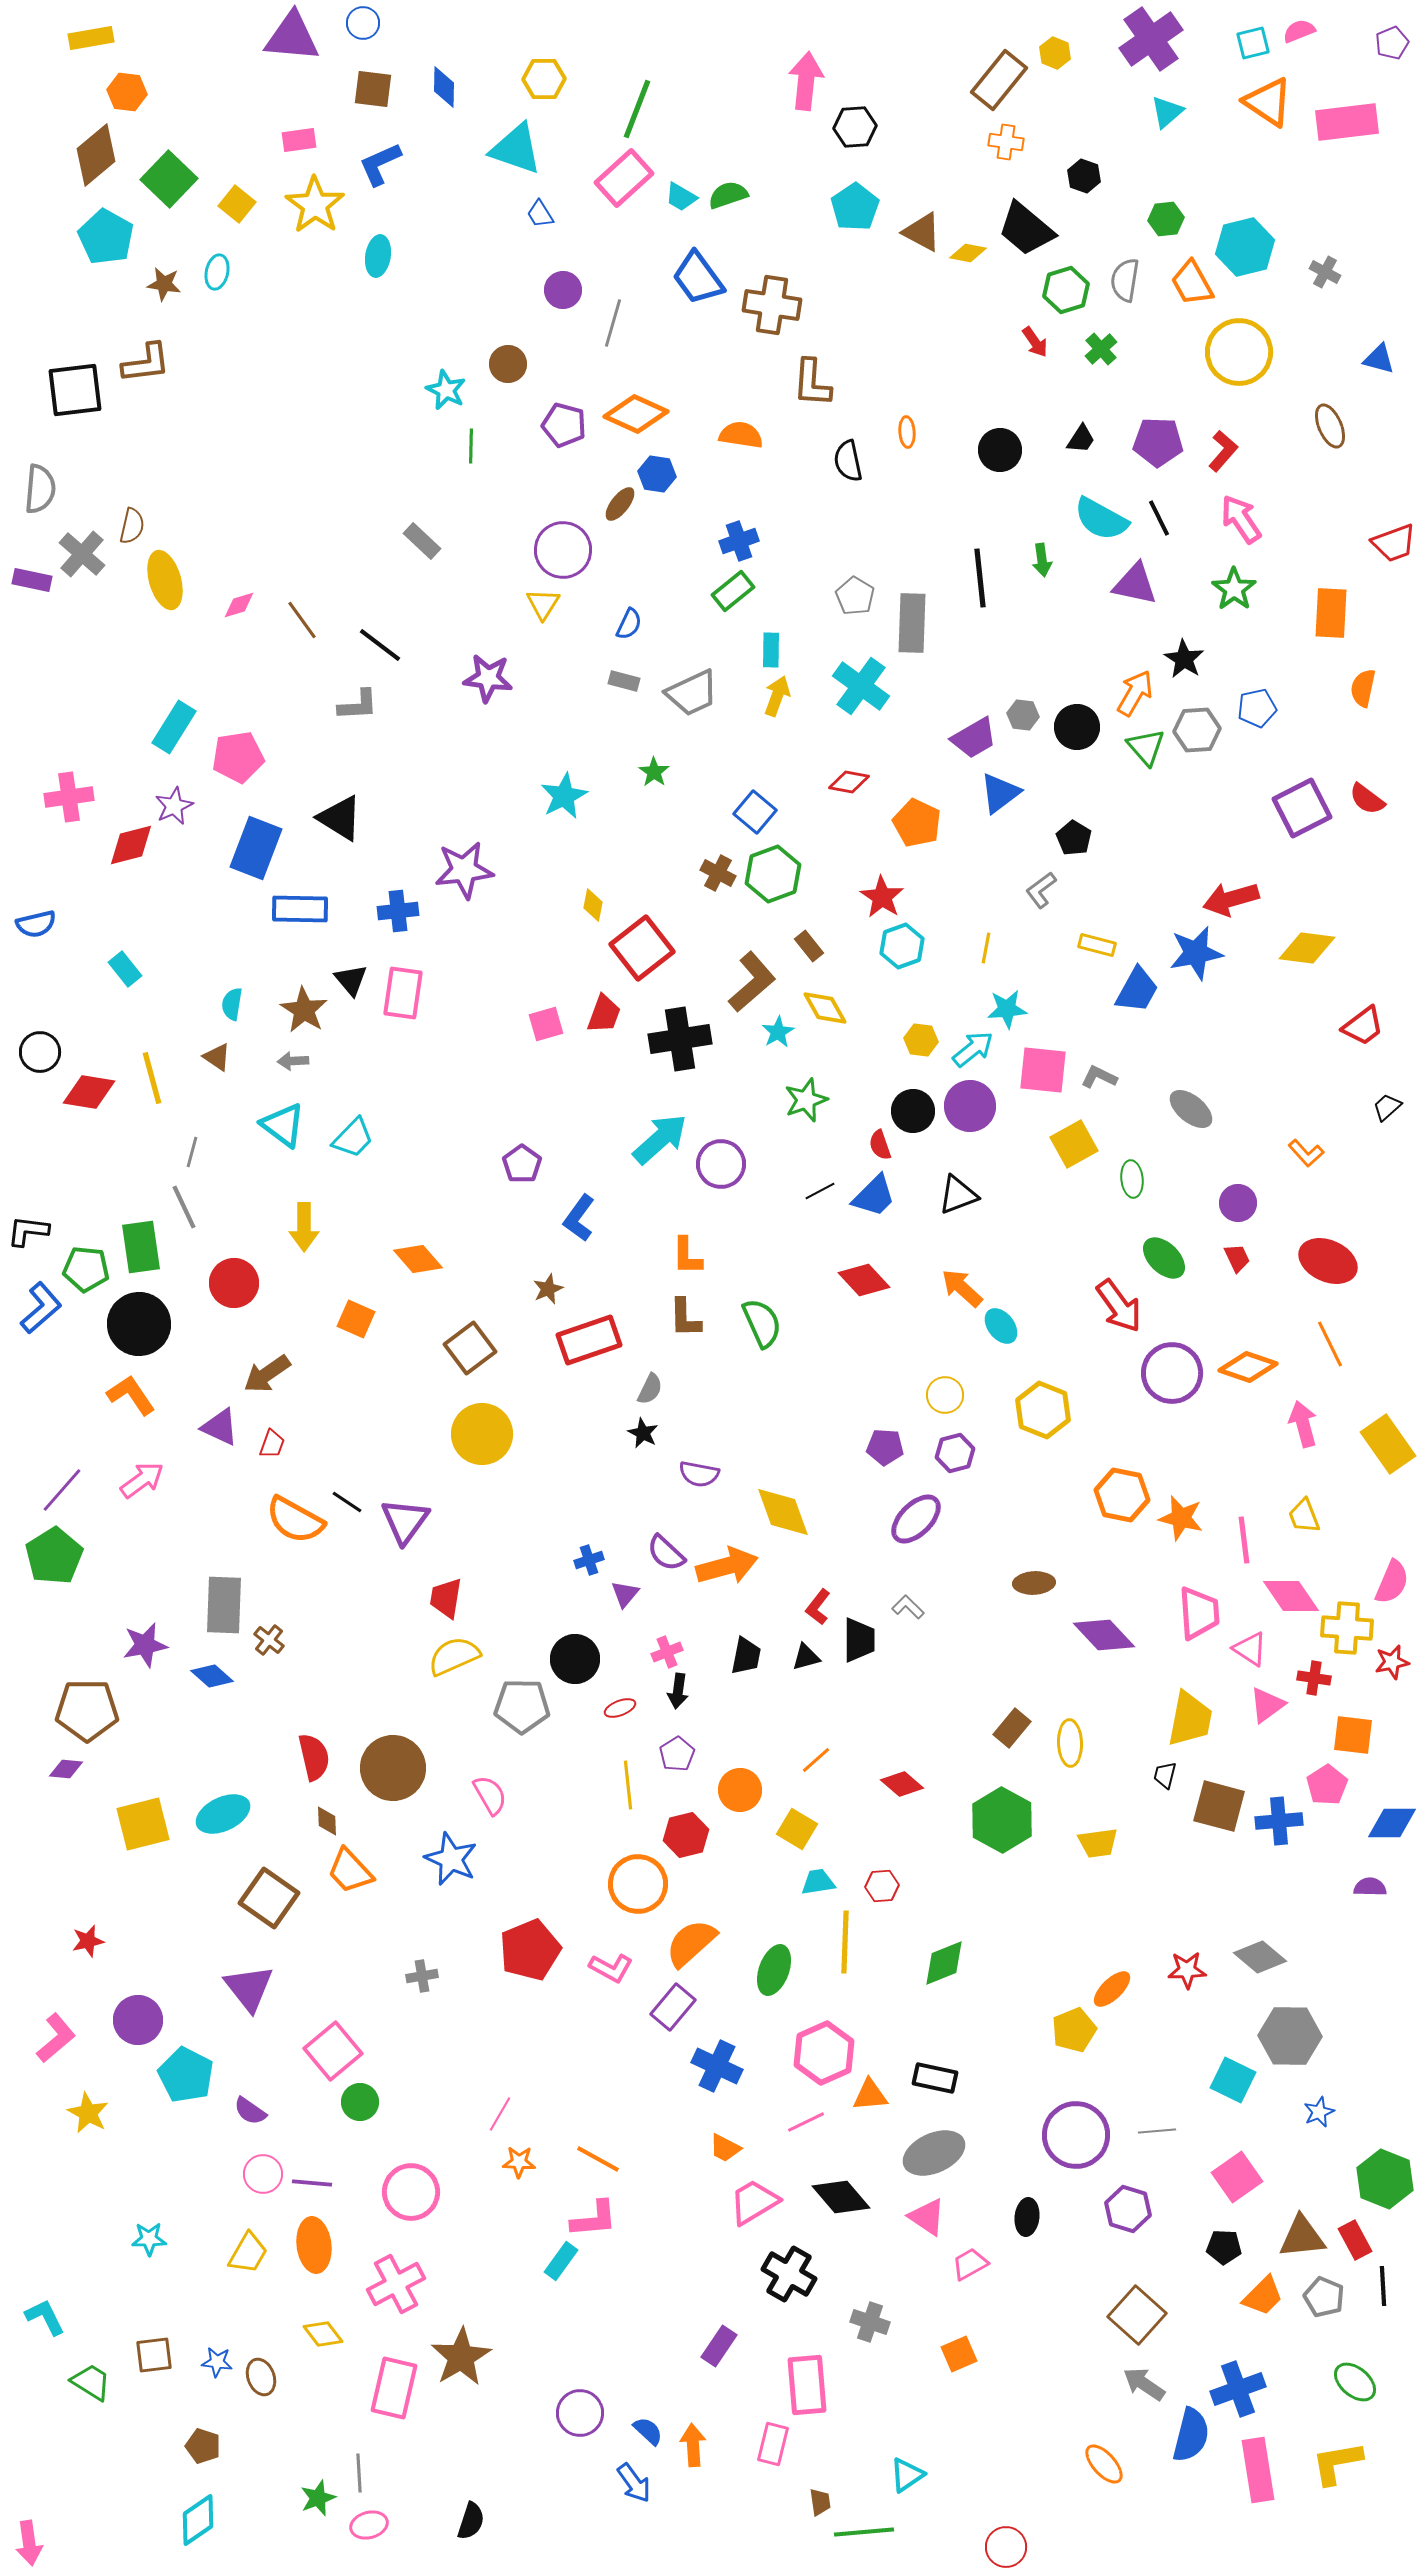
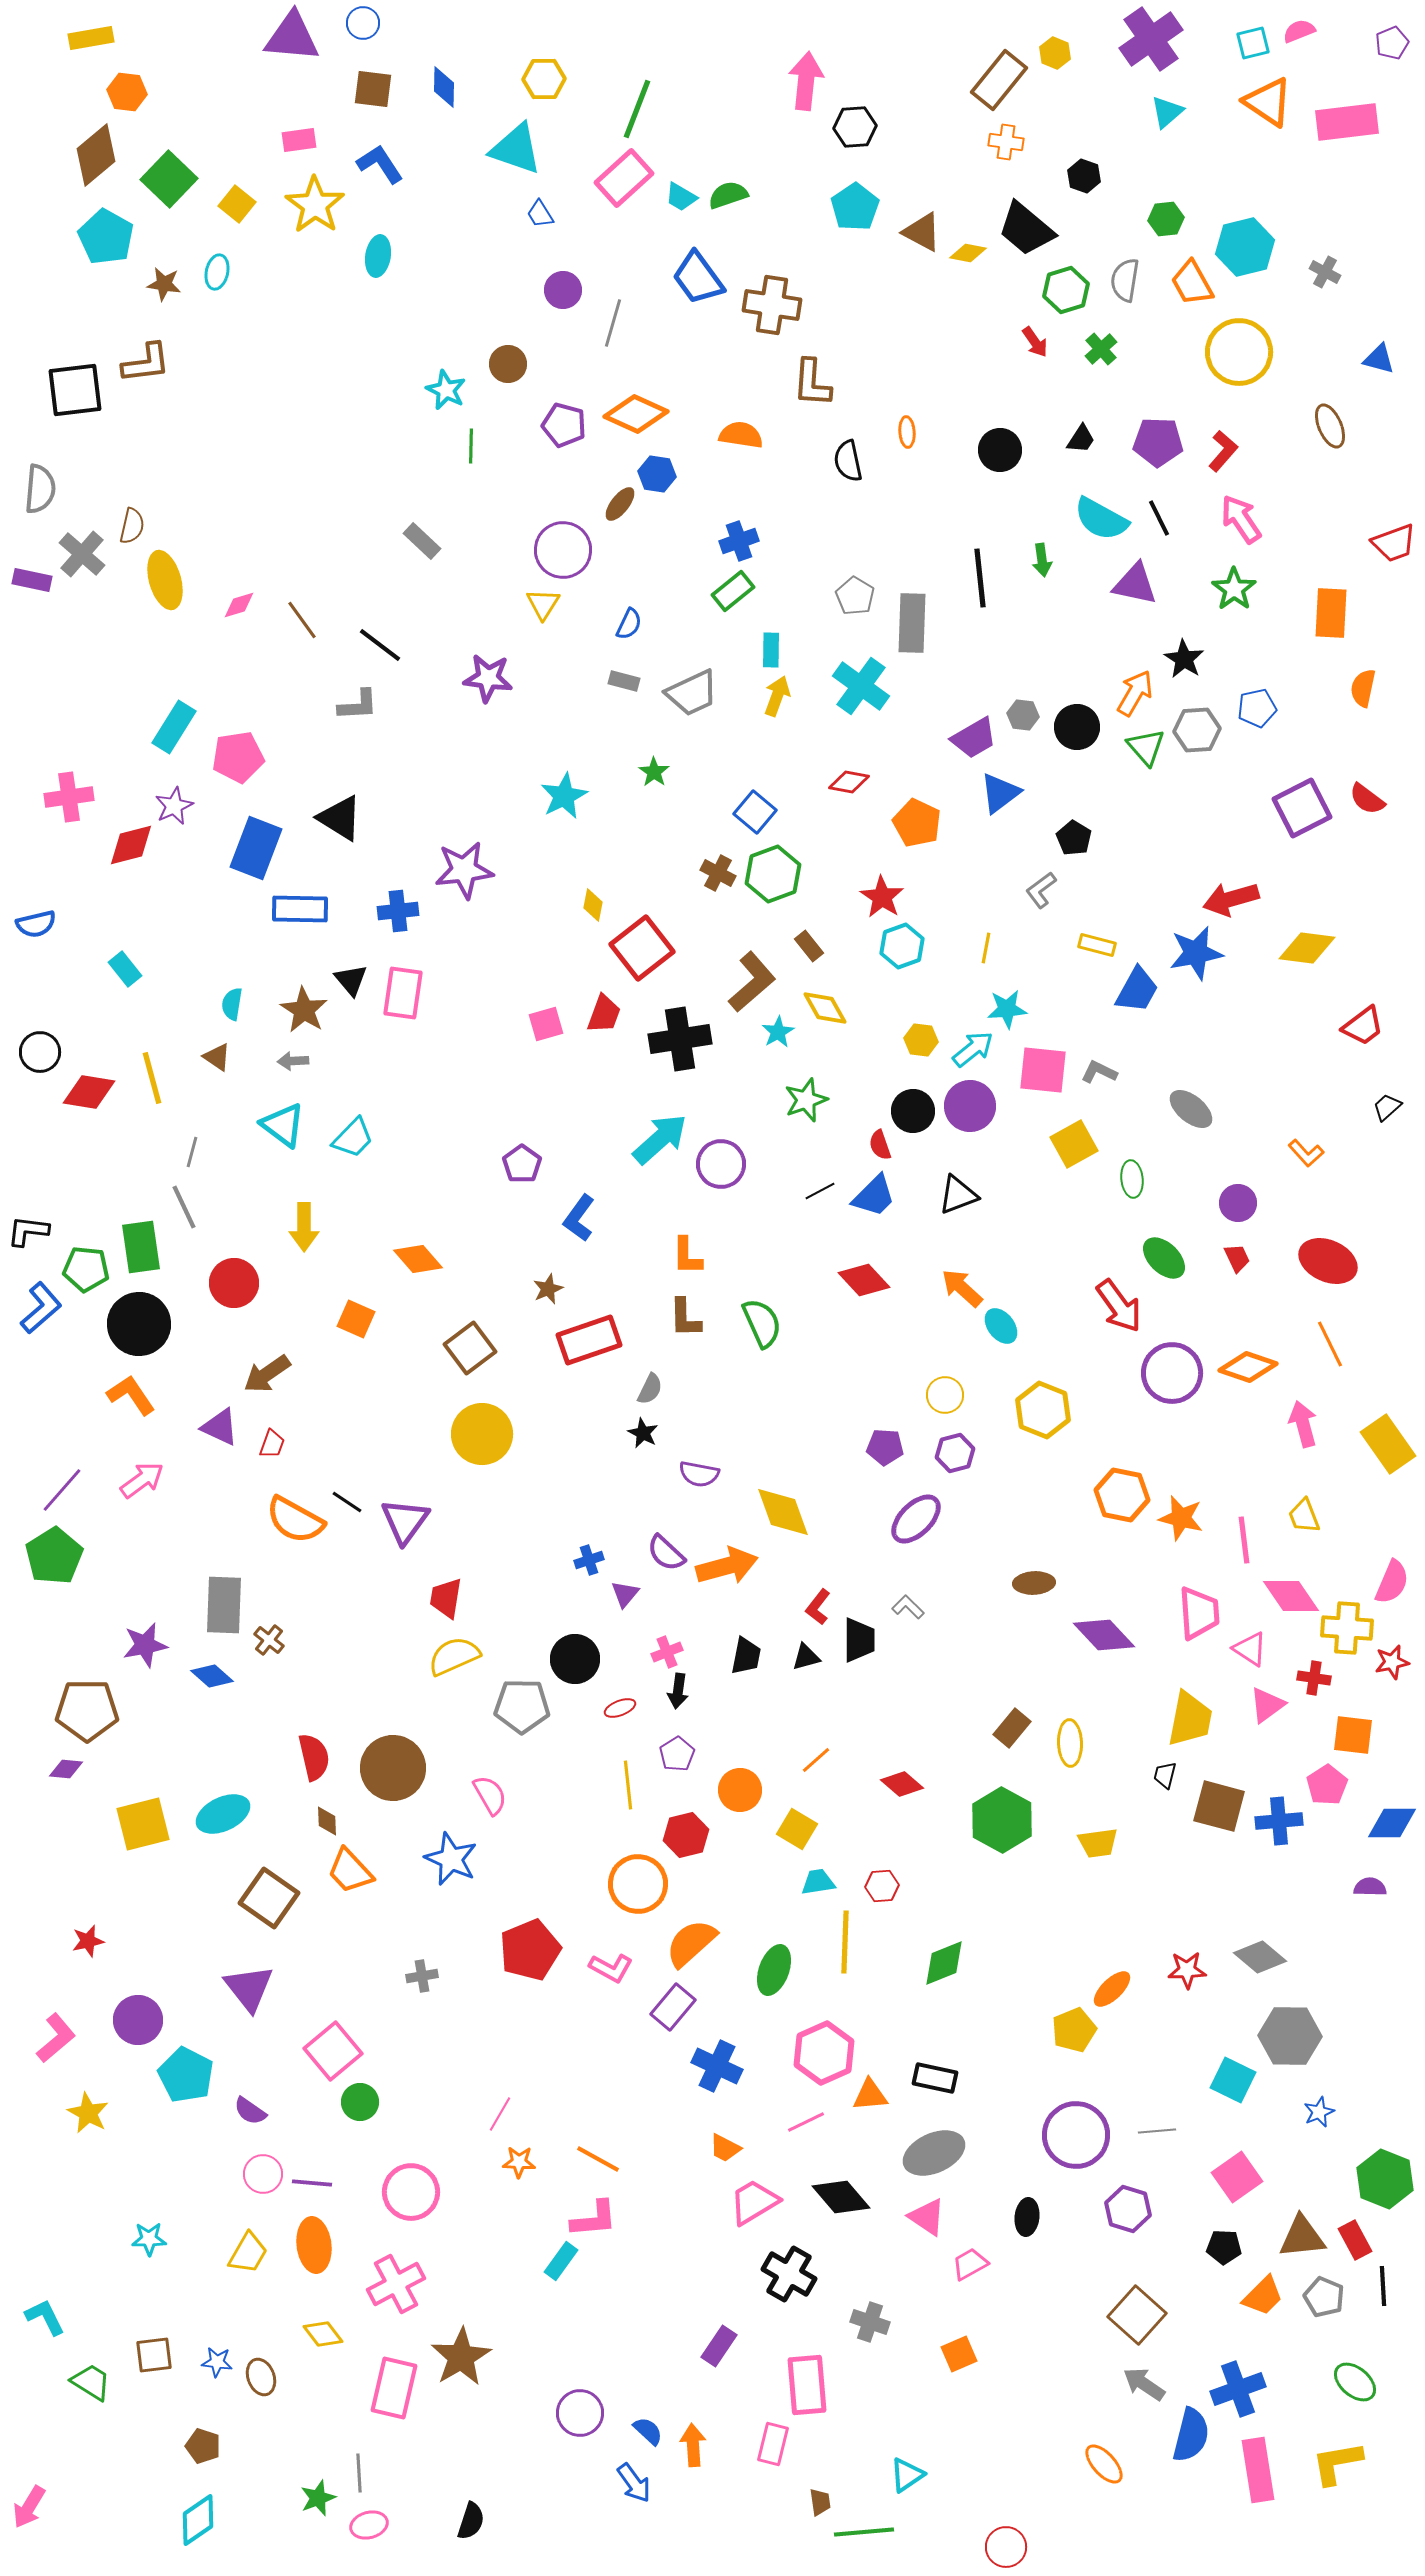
blue L-shape at (380, 164): rotated 81 degrees clockwise
gray L-shape at (1099, 1077): moved 5 px up
pink arrow at (29, 2543): moved 36 px up; rotated 39 degrees clockwise
